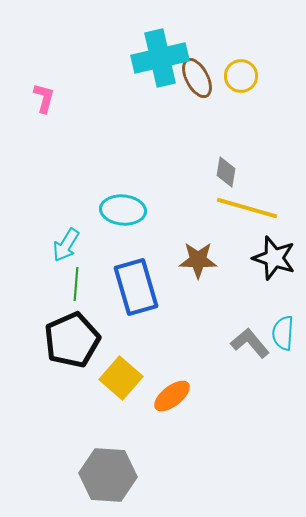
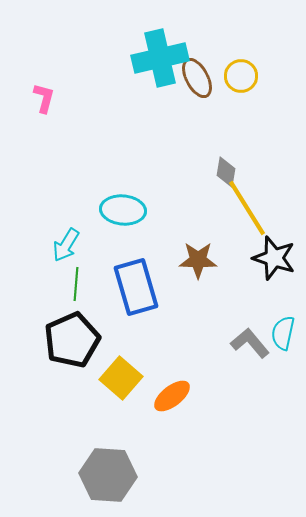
yellow line: rotated 42 degrees clockwise
cyan semicircle: rotated 8 degrees clockwise
